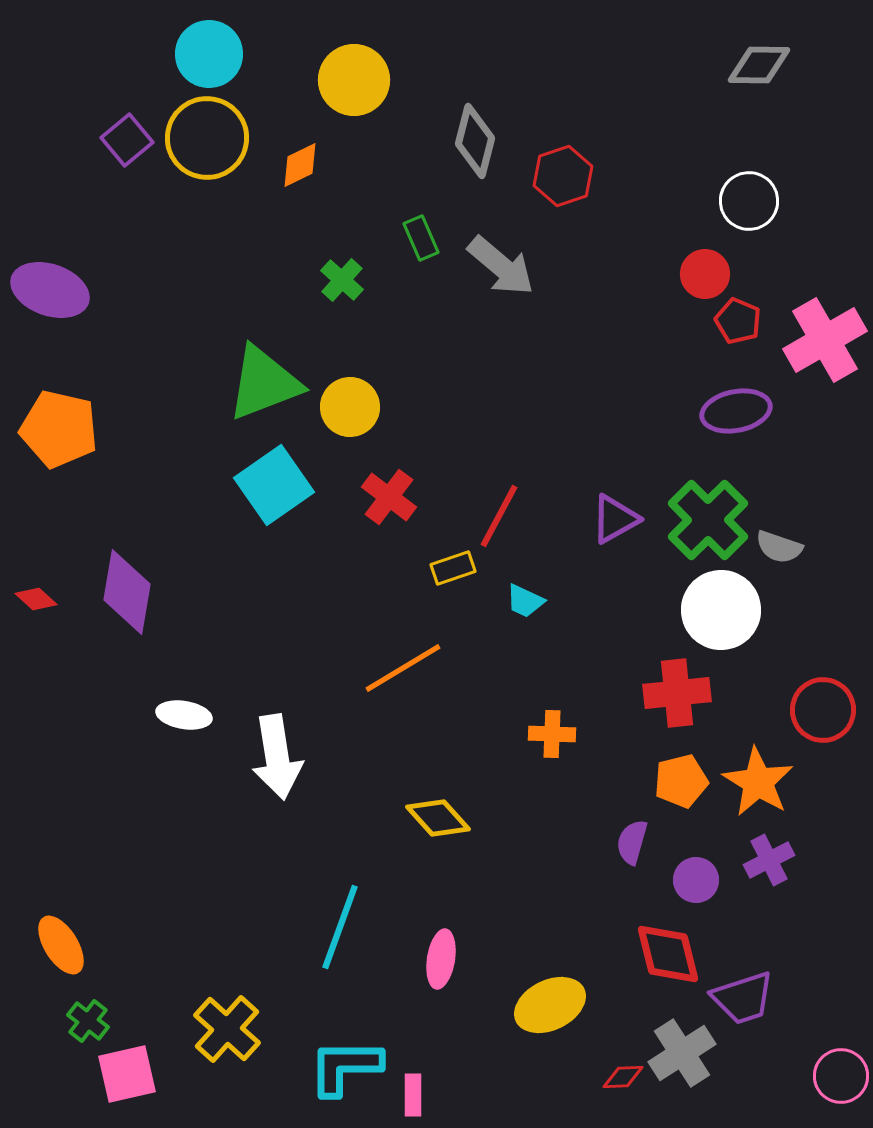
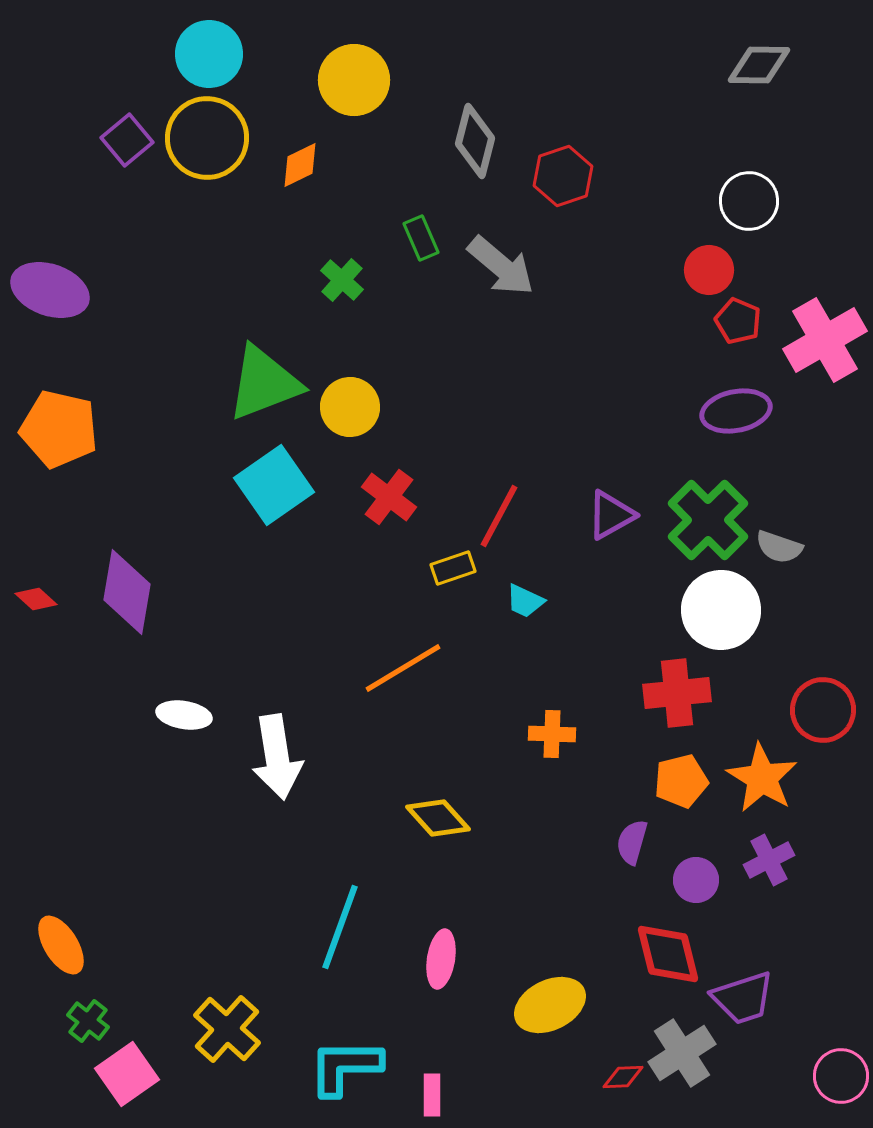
red circle at (705, 274): moved 4 px right, 4 px up
purple triangle at (615, 519): moved 4 px left, 4 px up
orange star at (758, 782): moved 4 px right, 4 px up
pink square at (127, 1074): rotated 22 degrees counterclockwise
pink rectangle at (413, 1095): moved 19 px right
